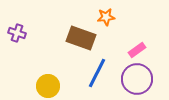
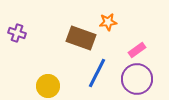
orange star: moved 2 px right, 5 px down
